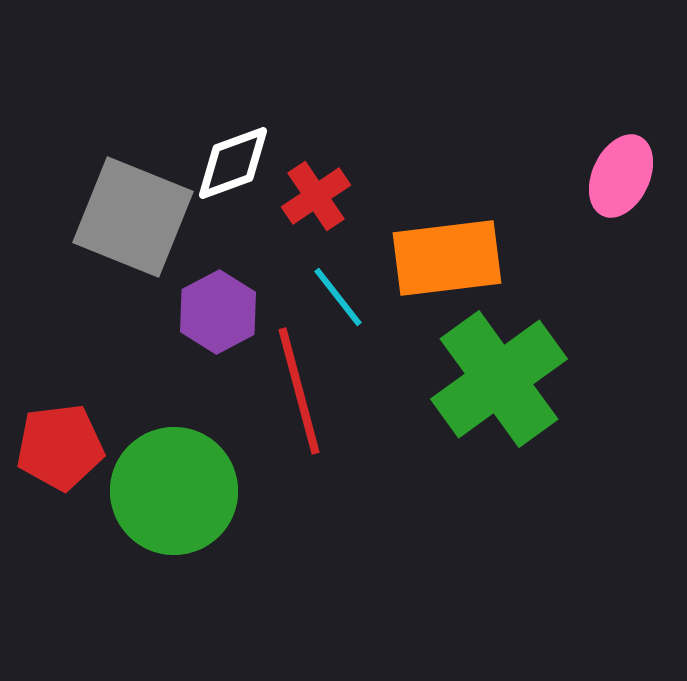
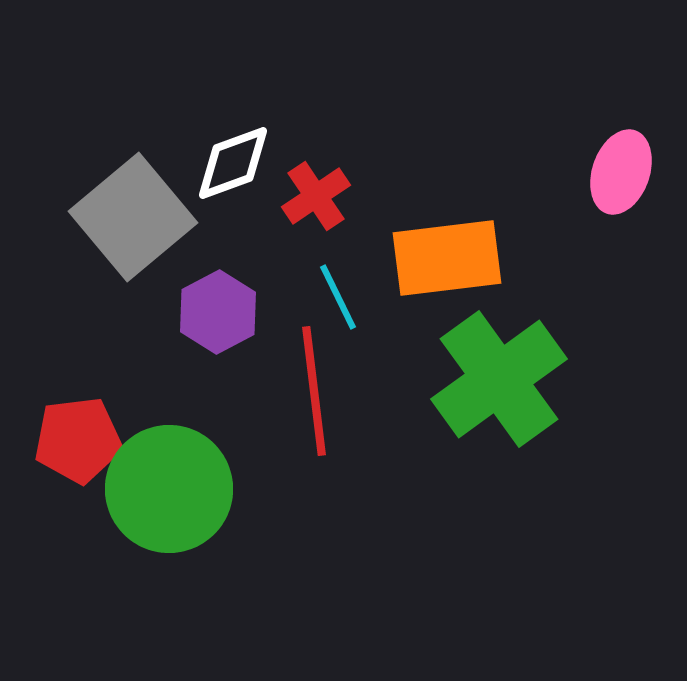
pink ellipse: moved 4 px up; rotated 6 degrees counterclockwise
gray square: rotated 28 degrees clockwise
cyan line: rotated 12 degrees clockwise
red line: moved 15 px right; rotated 8 degrees clockwise
red pentagon: moved 18 px right, 7 px up
green circle: moved 5 px left, 2 px up
